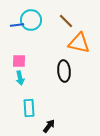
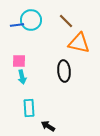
cyan arrow: moved 2 px right, 1 px up
black arrow: moved 1 px left; rotated 96 degrees counterclockwise
